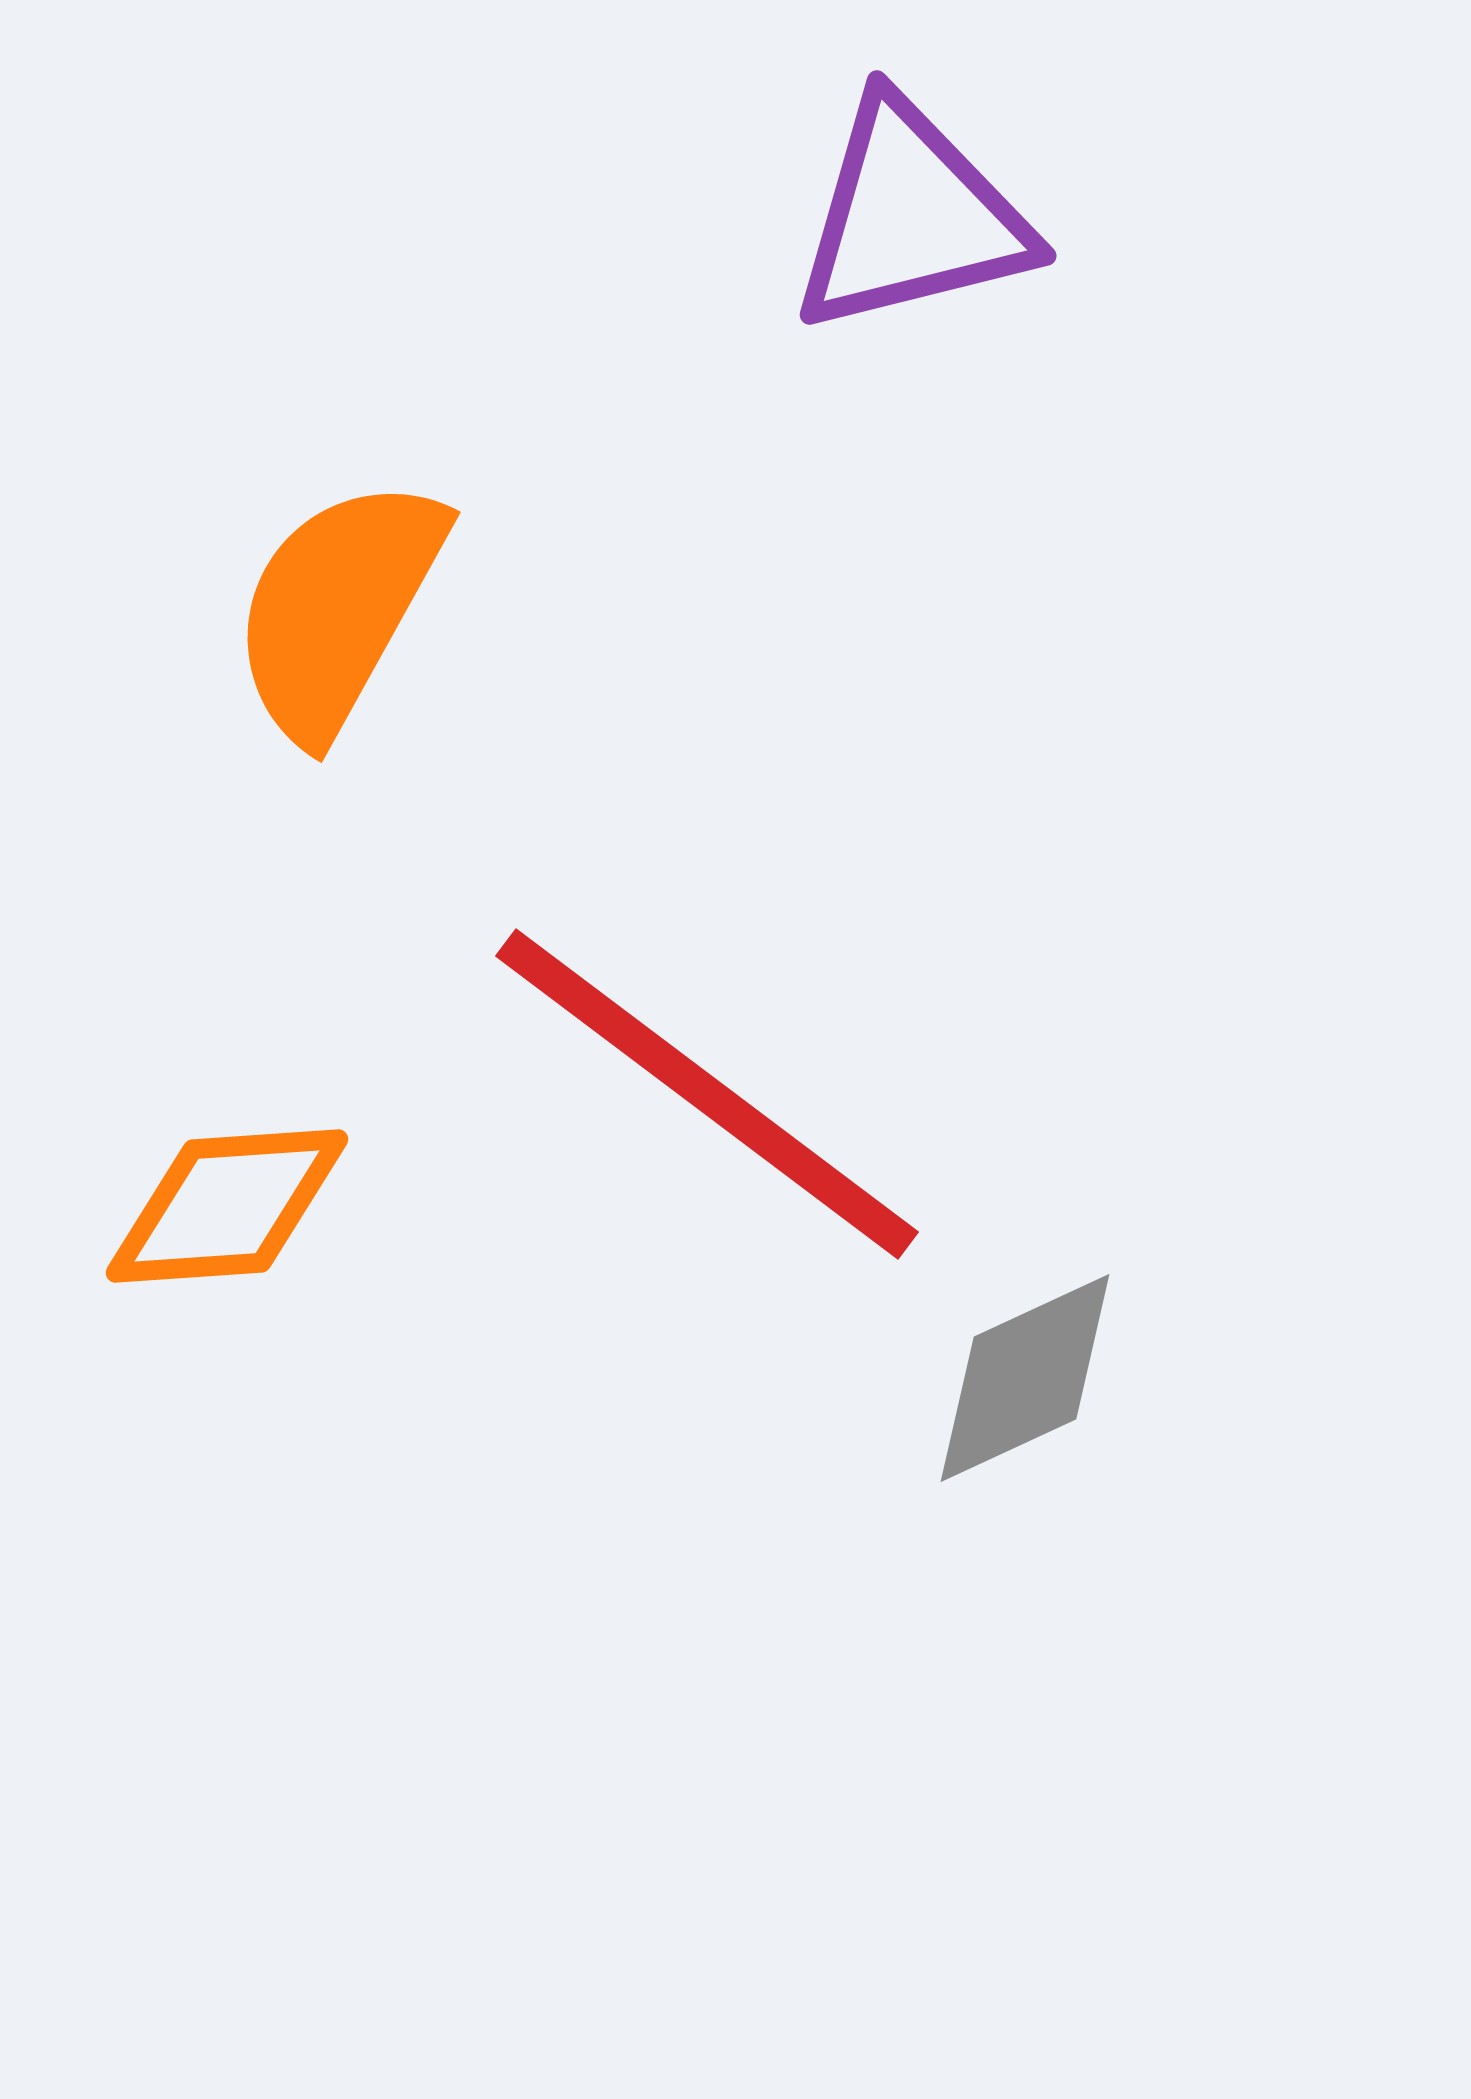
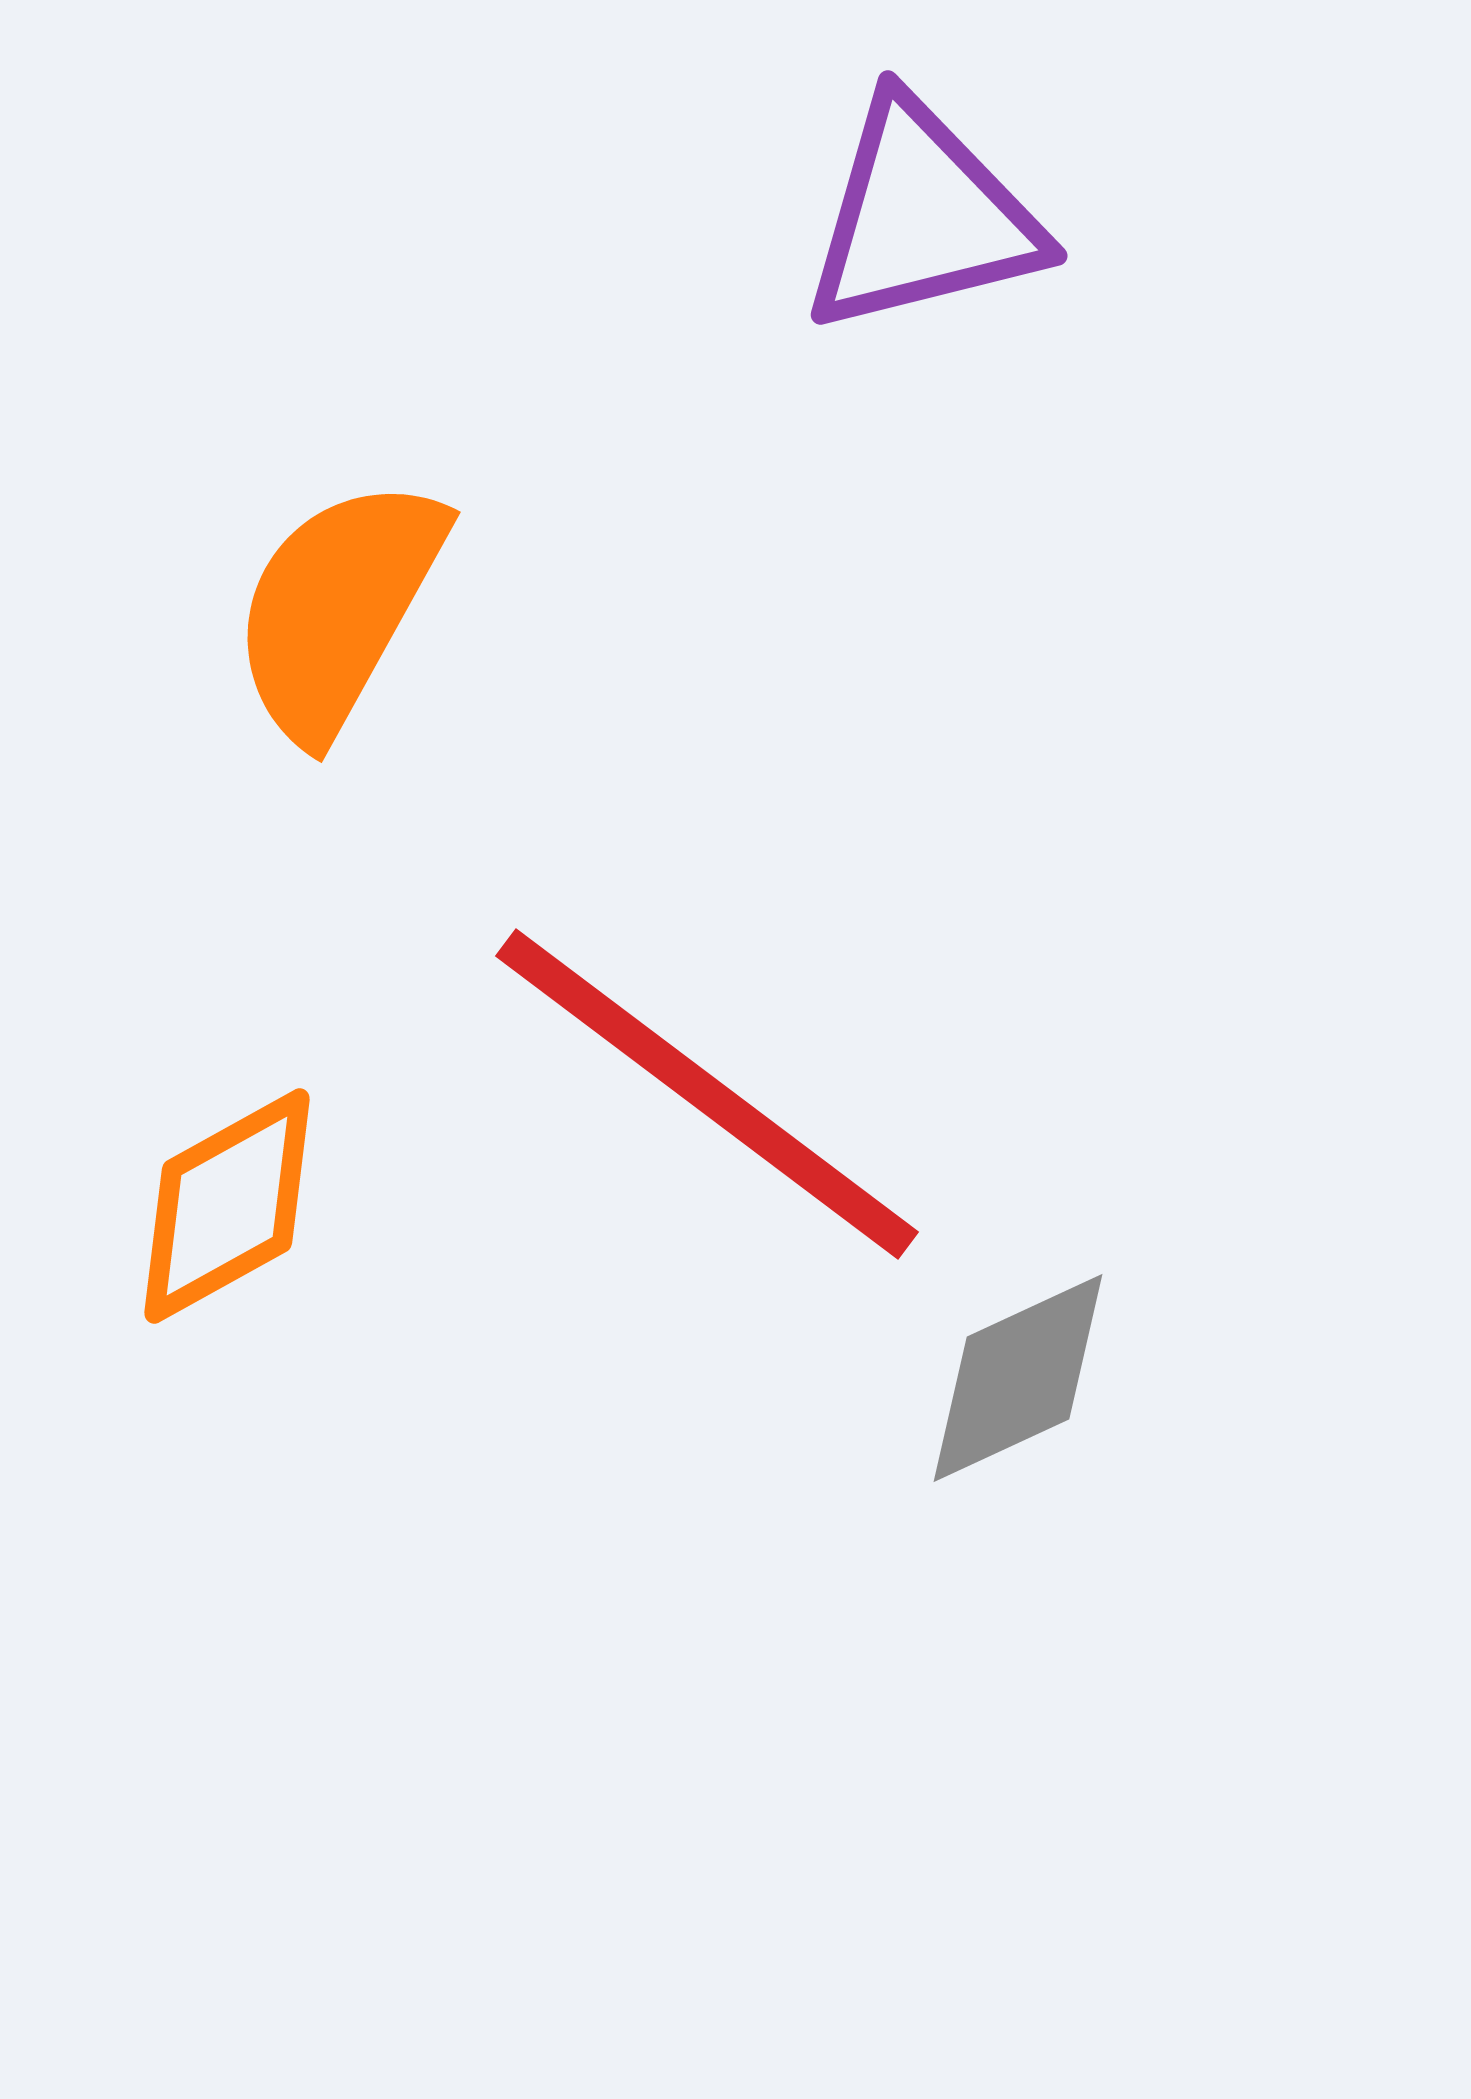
purple triangle: moved 11 px right
orange diamond: rotated 25 degrees counterclockwise
gray diamond: moved 7 px left
